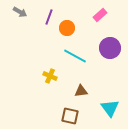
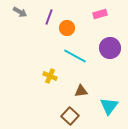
pink rectangle: moved 1 px up; rotated 24 degrees clockwise
cyan triangle: moved 1 px left, 2 px up; rotated 12 degrees clockwise
brown square: rotated 30 degrees clockwise
